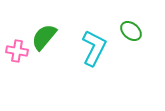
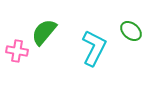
green semicircle: moved 5 px up
